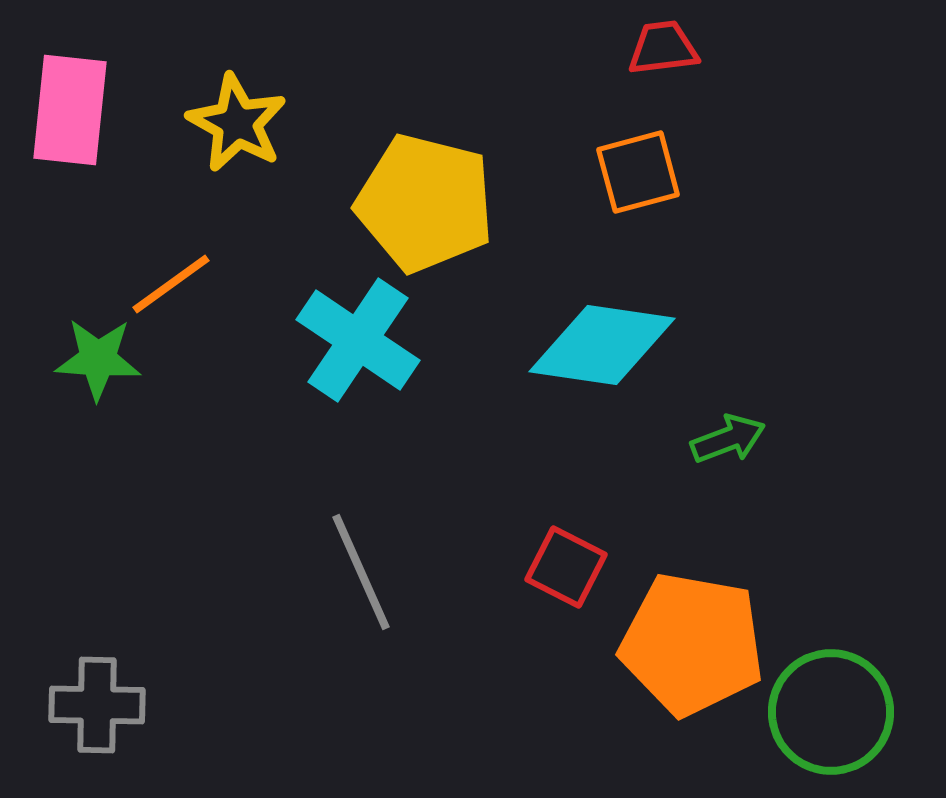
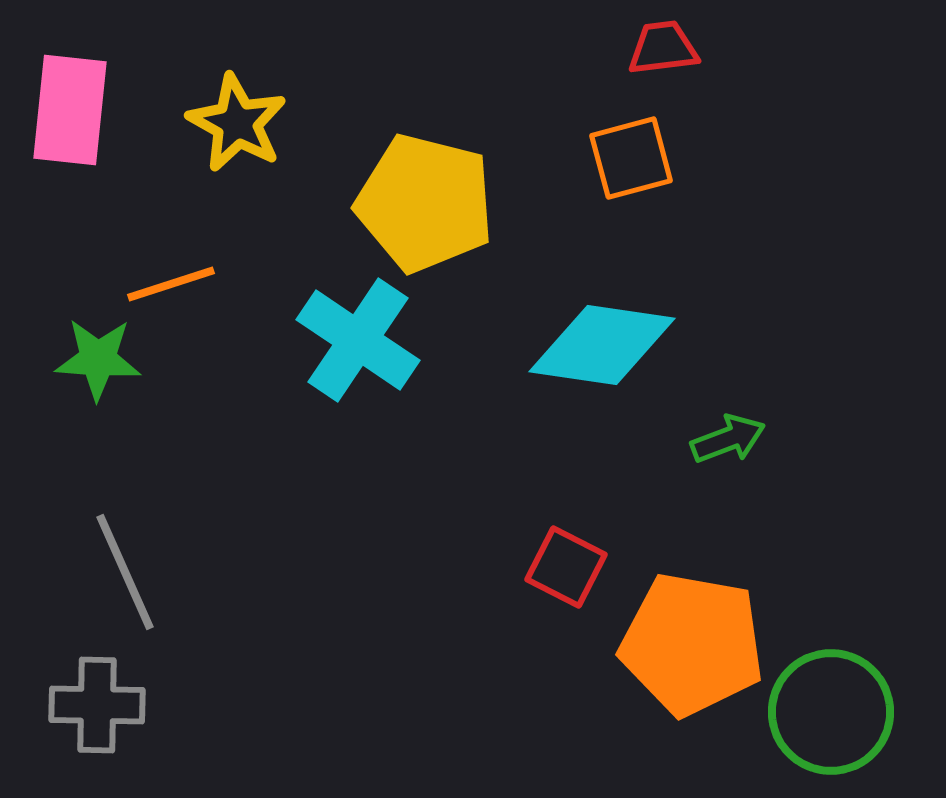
orange square: moved 7 px left, 14 px up
orange line: rotated 18 degrees clockwise
gray line: moved 236 px left
